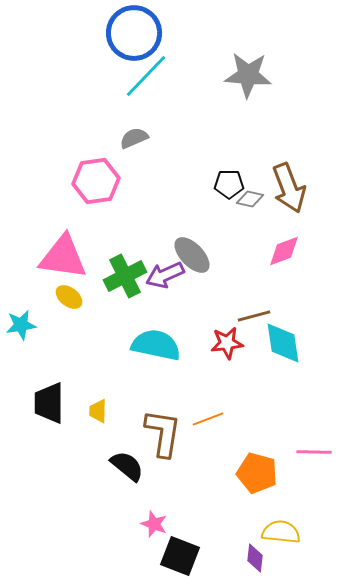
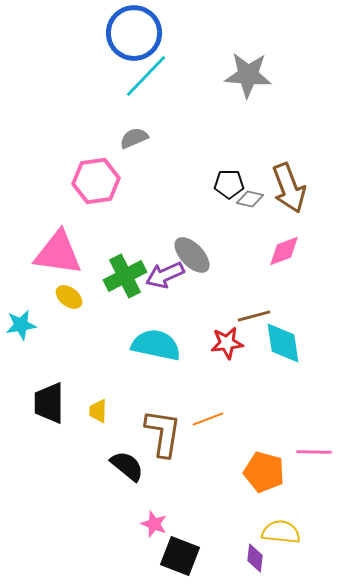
pink triangle: moved 5 px left, 4 px up
orange pentagon: moved 7 px right, 1 px up
